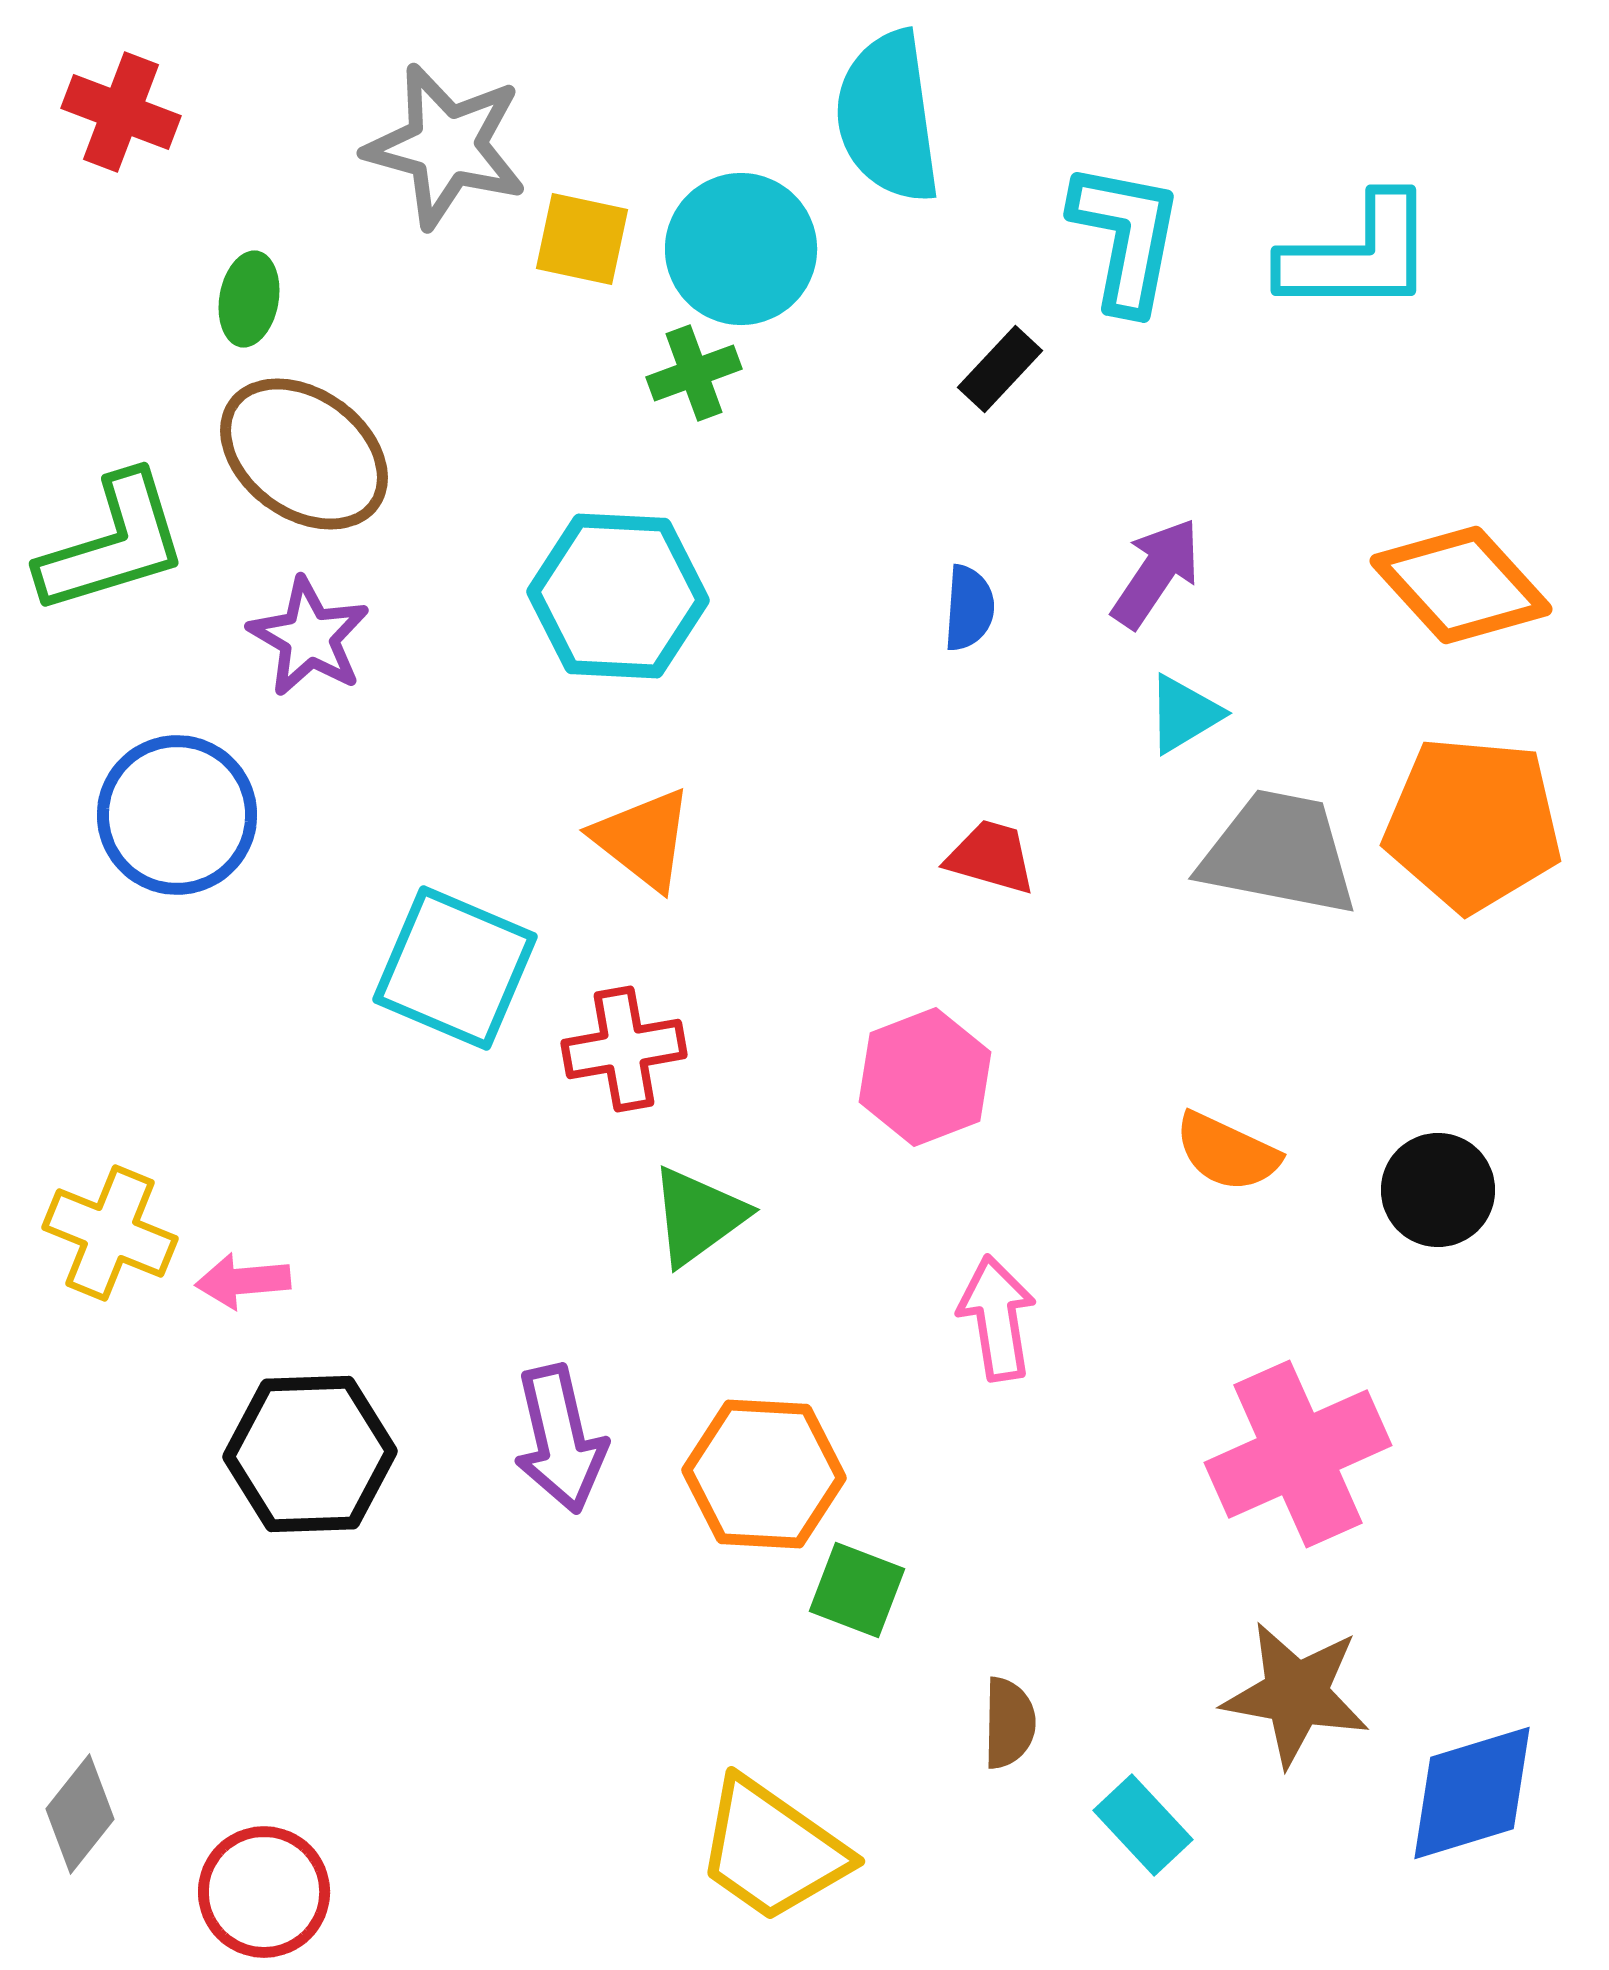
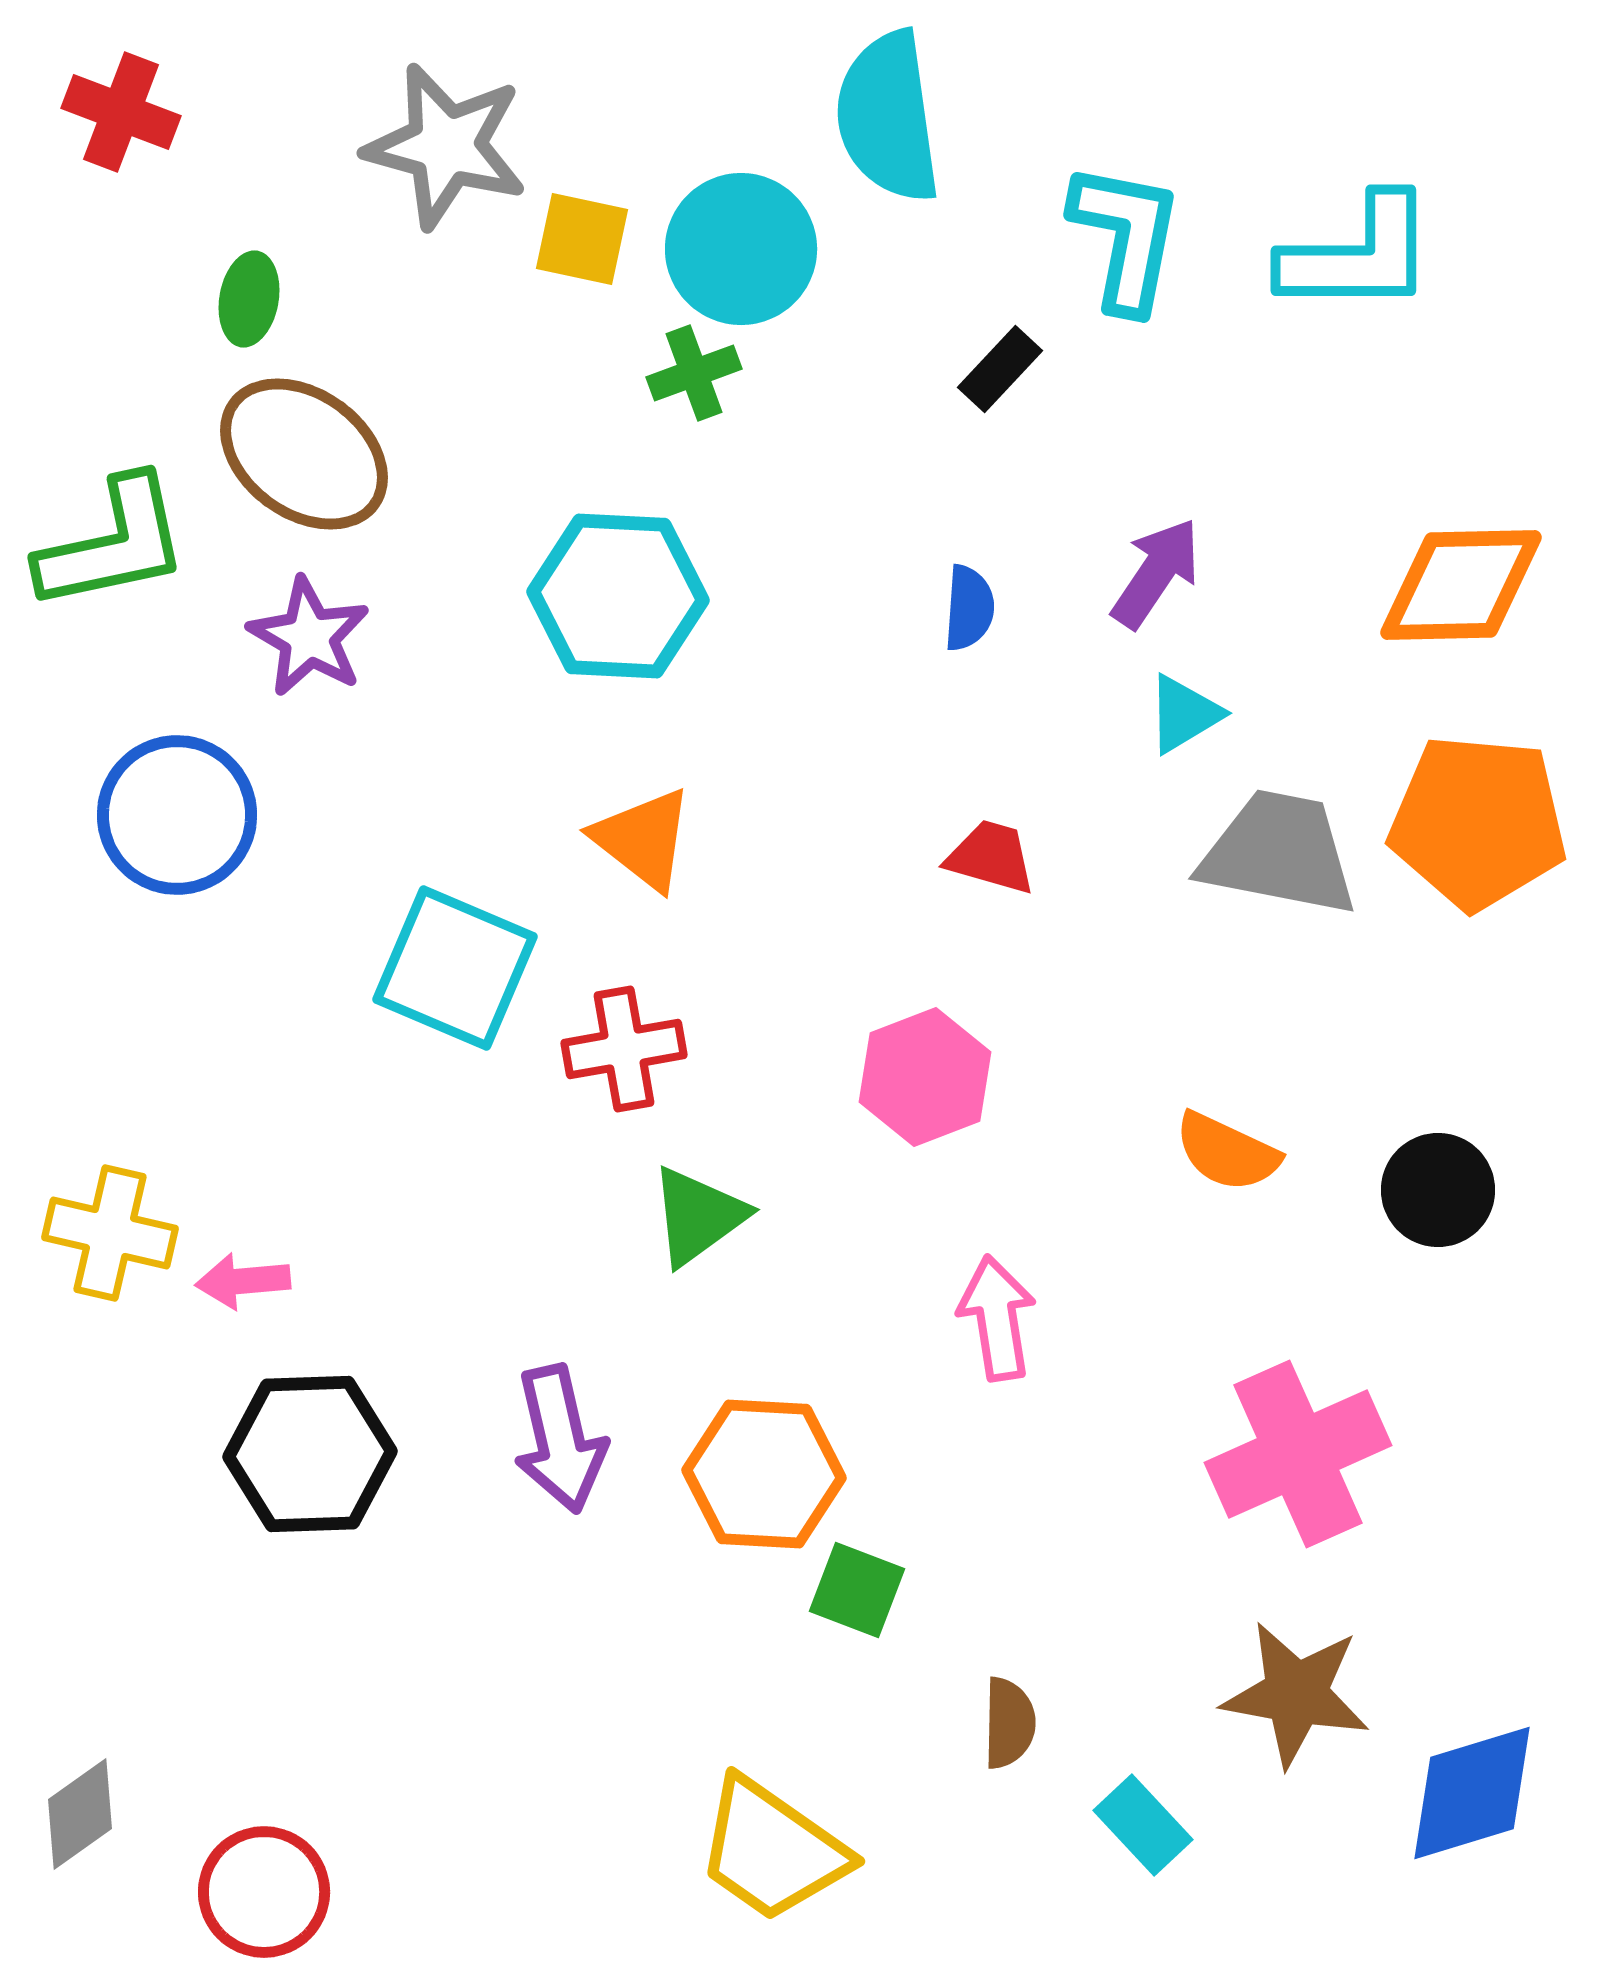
green L-shape at (113, 544): rotated 5 degrees clockwise
orange diamond at (1461, 585): rotated 49 degrees counterclockwise
orange pentagon at (1473, 824): moved 5 px right, 2 px up
yellow cross at (110, 1233): rotated 9 degrees counterclockwise
gray diamond at (80, 1814): rotated 16 degrees clockwise
